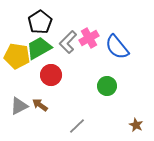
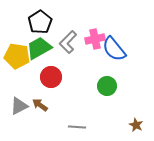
pink cross: moved 6 px right, 1 px down; rotated 18 degrees clockwise
blue semicircle: moved 3 px left, 2 px down
red circle: moved 2 px down
gray line: moved 1 px down; rotated 48 degrees clockwise
